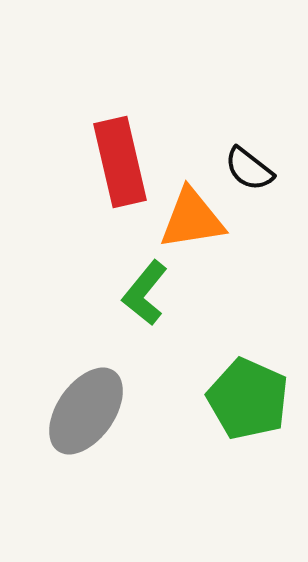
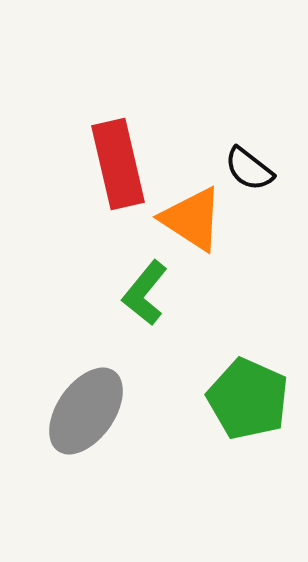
red rectangle: moved 2 px left, 2 px down
orange triangle: rotated 42 degrees clockwise
